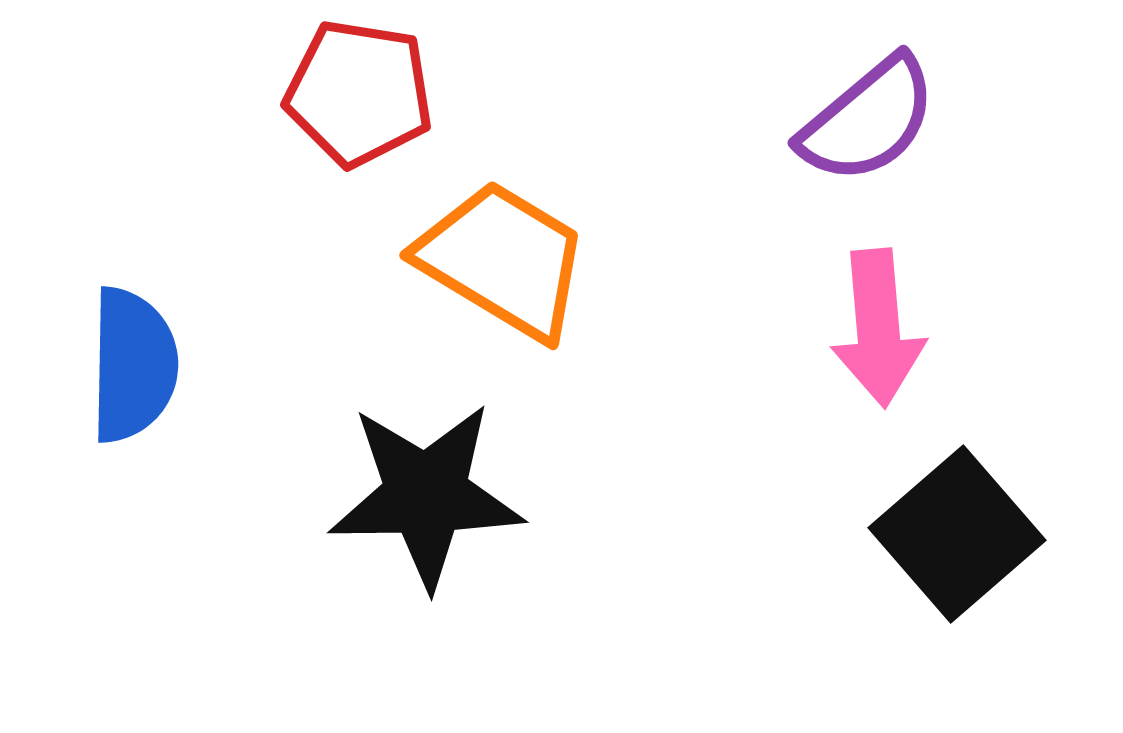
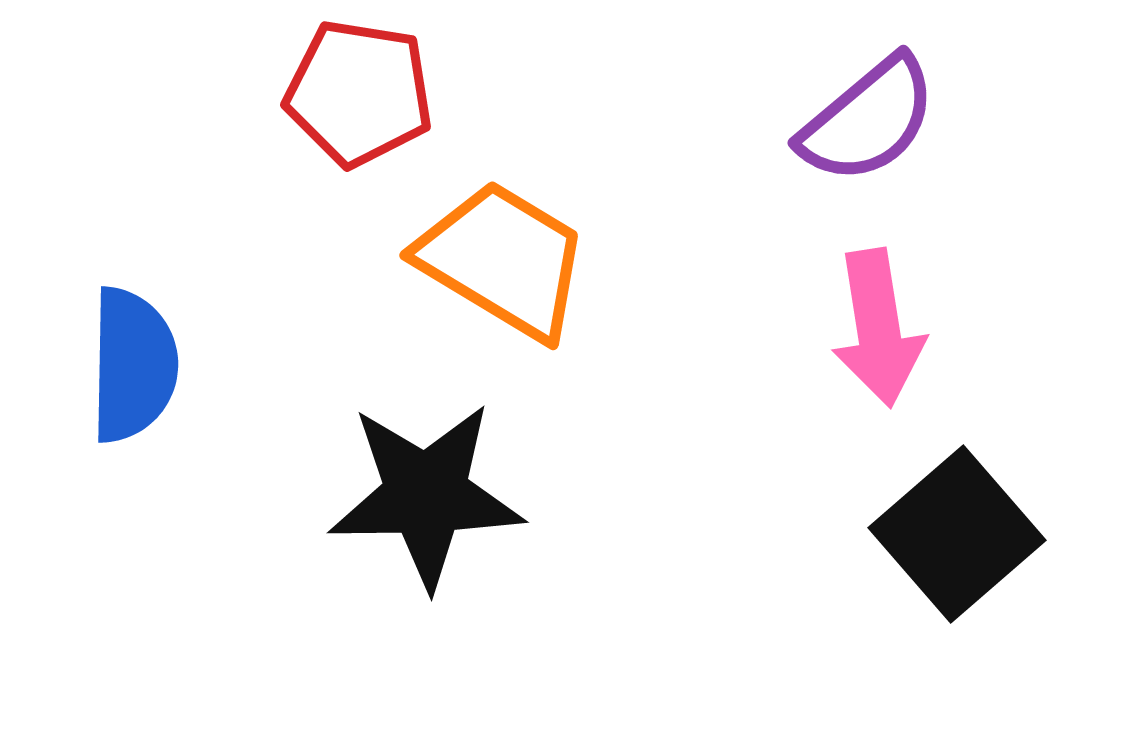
pink arrow: rotated 4 degrees counterclockwise
